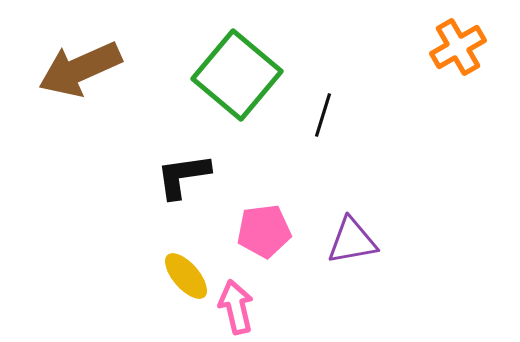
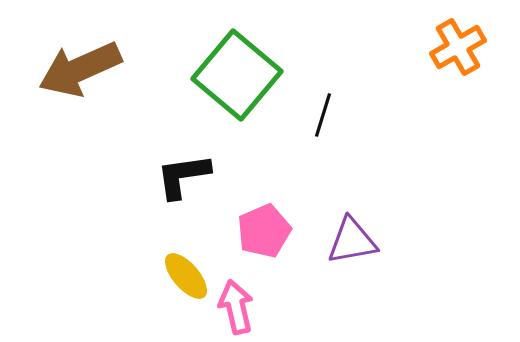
pink pentagon: rotated 16 degrees counterclockwise
